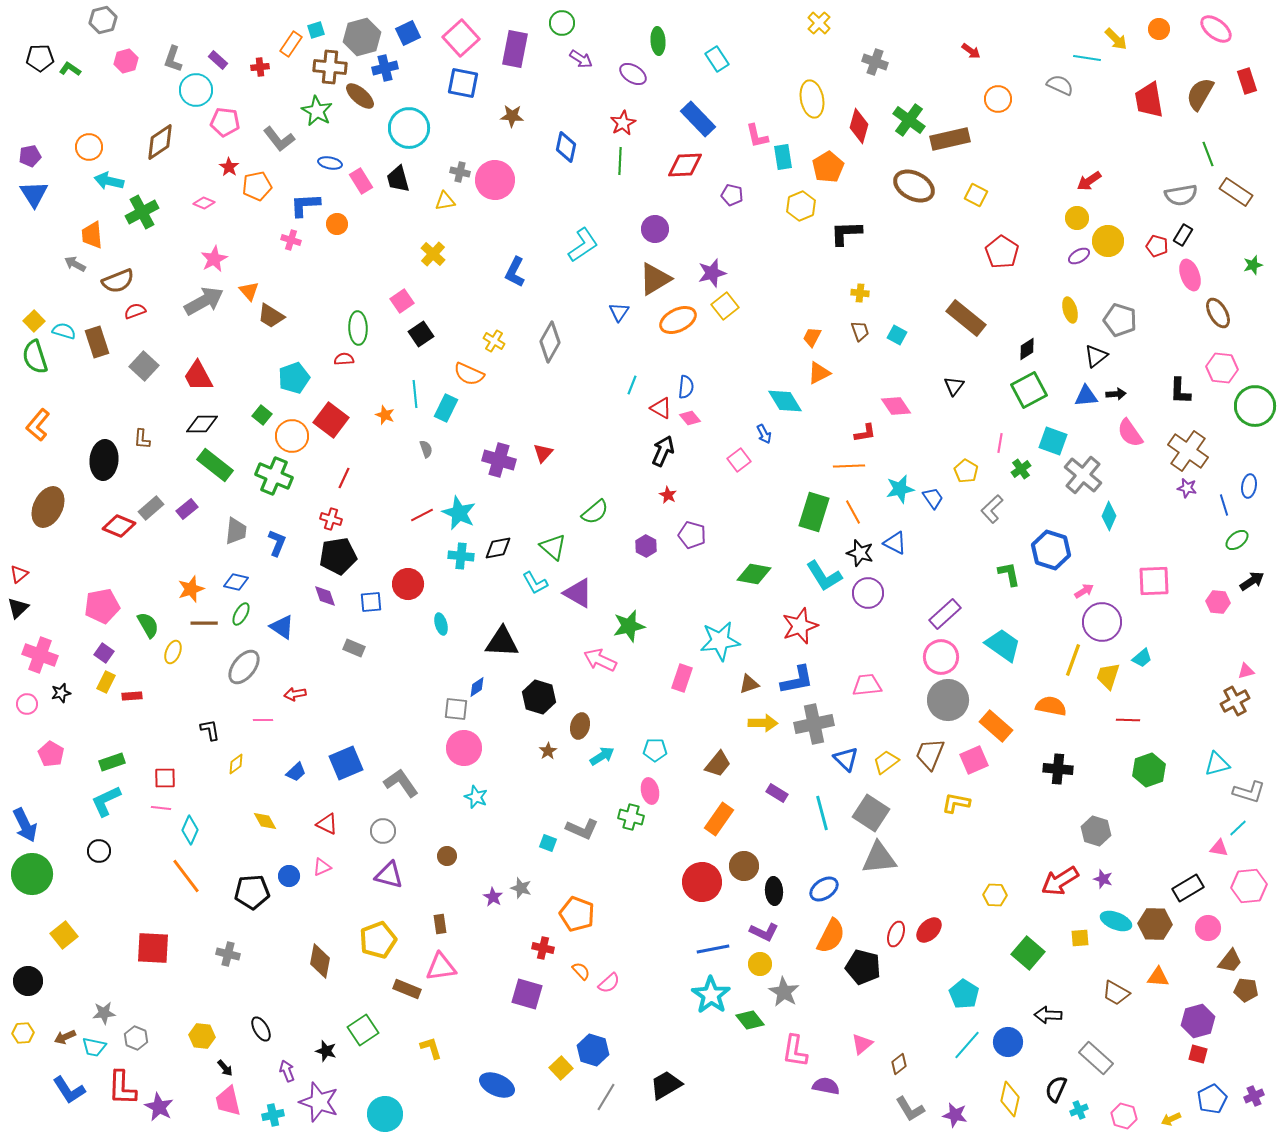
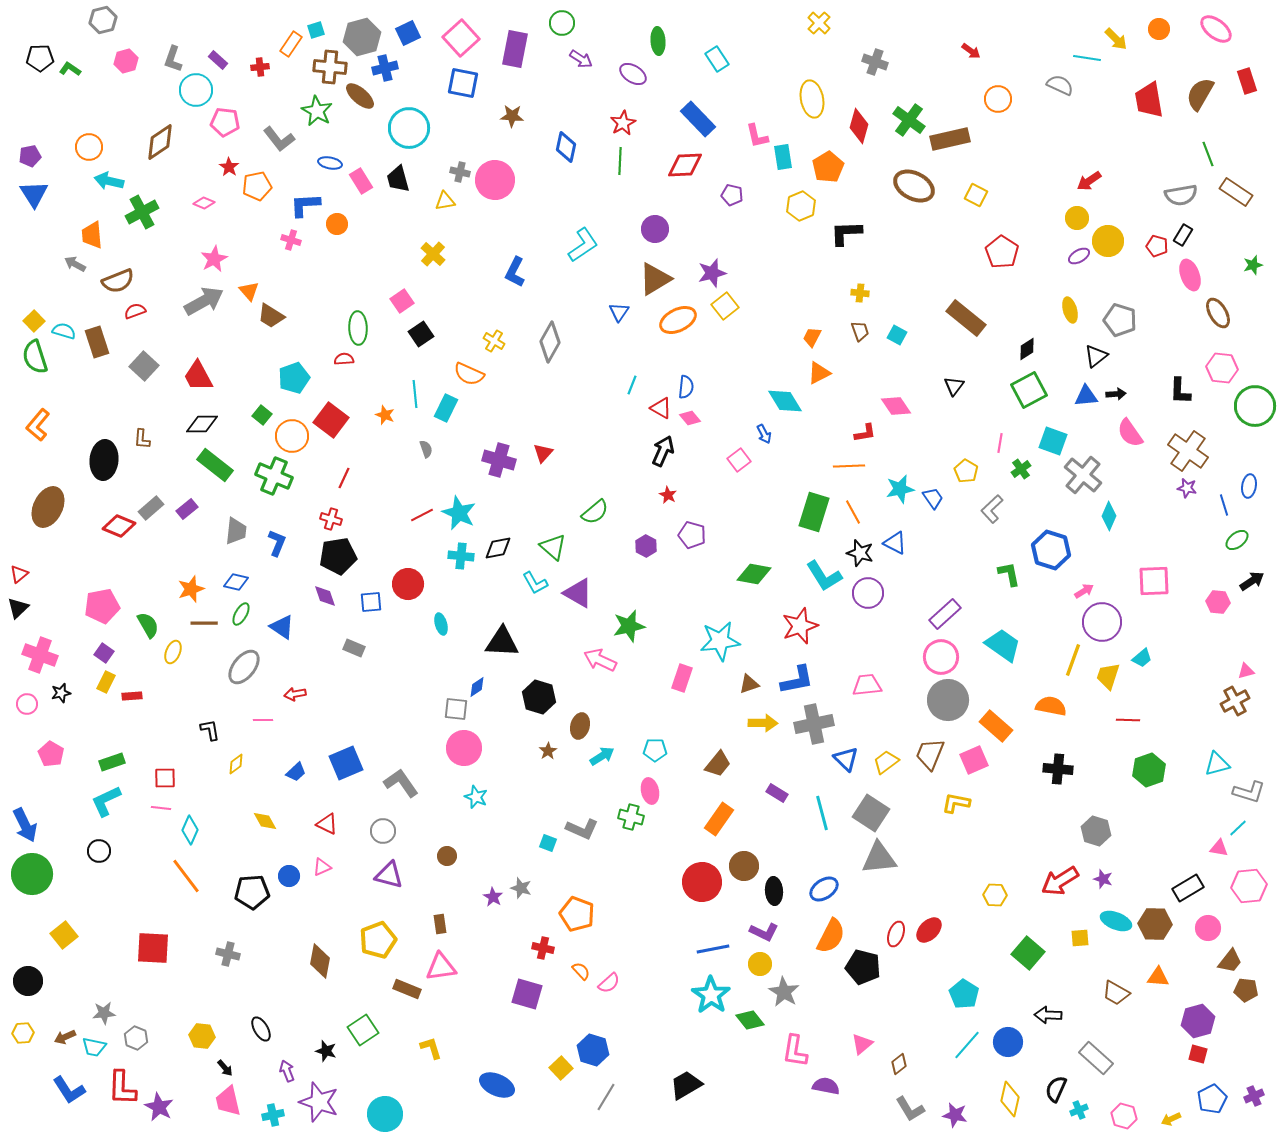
black trapezoid at (666, 1085): moved 20 px right
